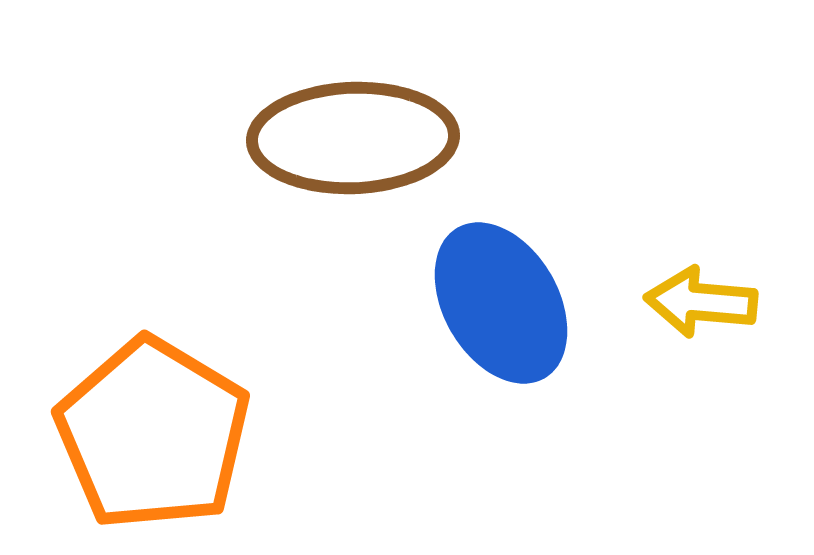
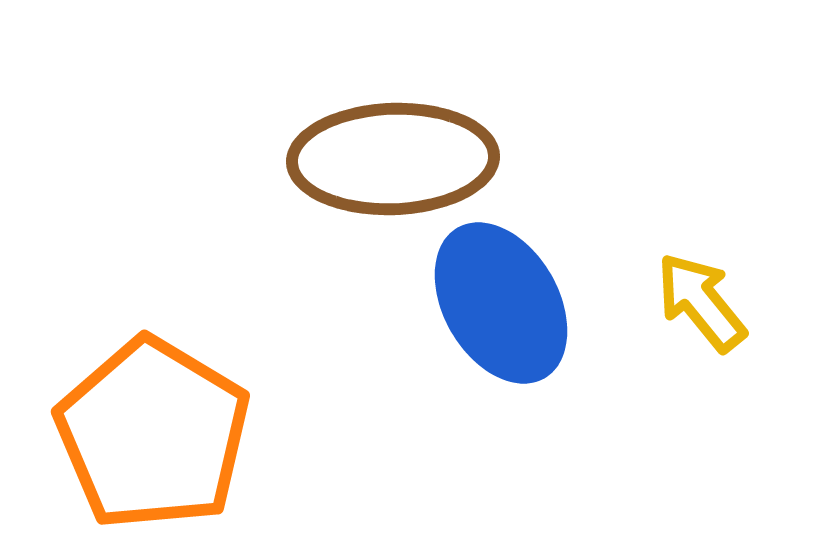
brown ellipse: moved 40 px right, 21 px down
yellow arrow: rotated 46 degrees clockwise
